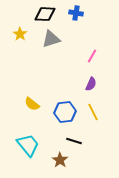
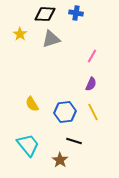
yellow semicircle: rotated 21 degrees clockwise
